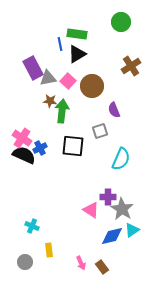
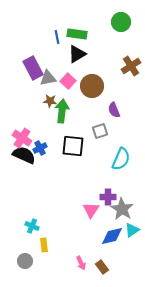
blue line: moved 3 px left, 7 px up
pink triangle: rotated 30 degrees clockwise
yellow rectangle: moved 5 px left, 5 px up
gray circle: moved 1 px up
